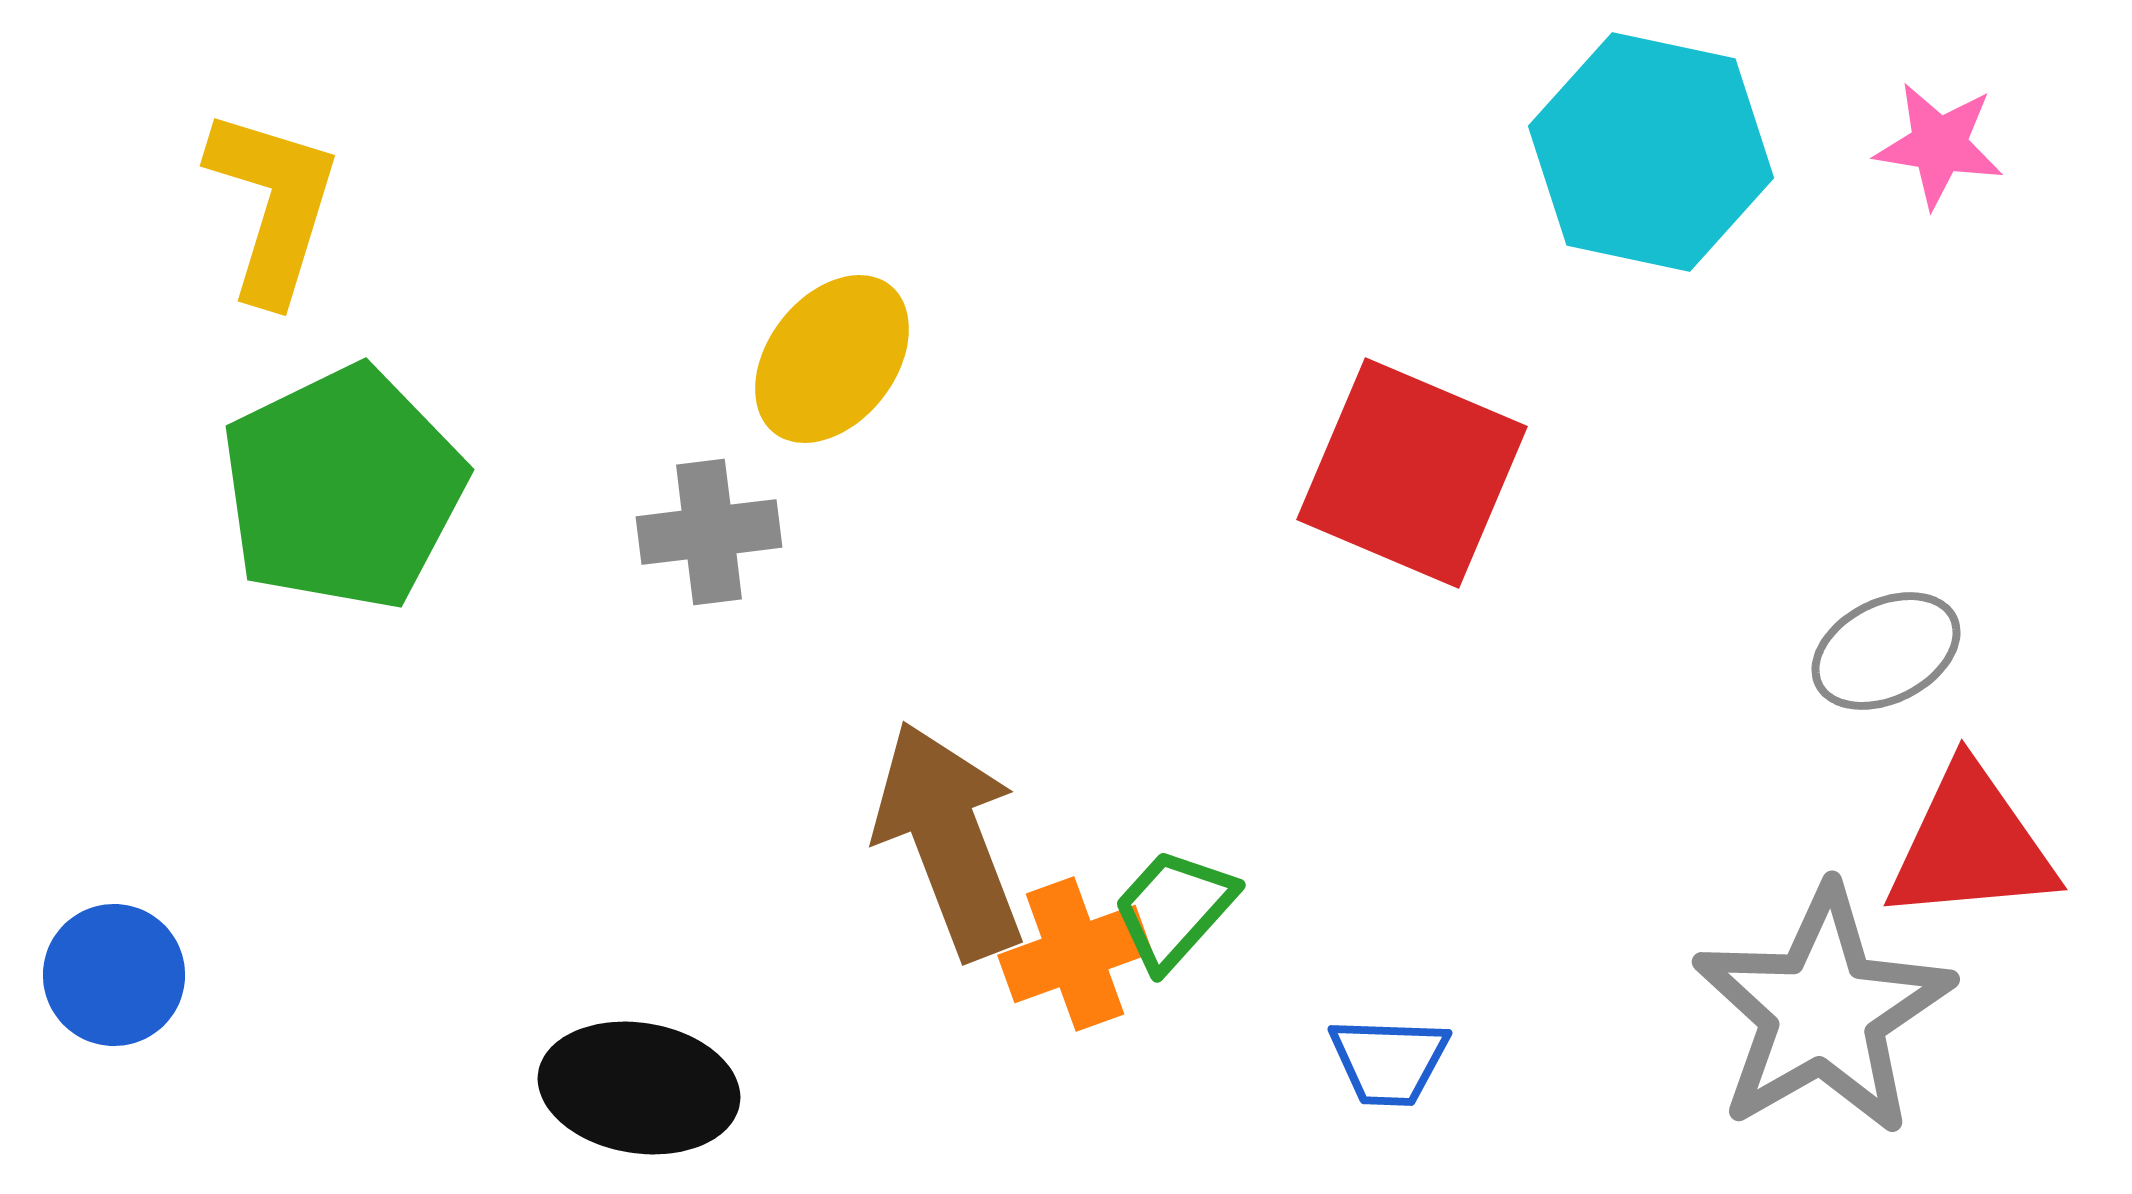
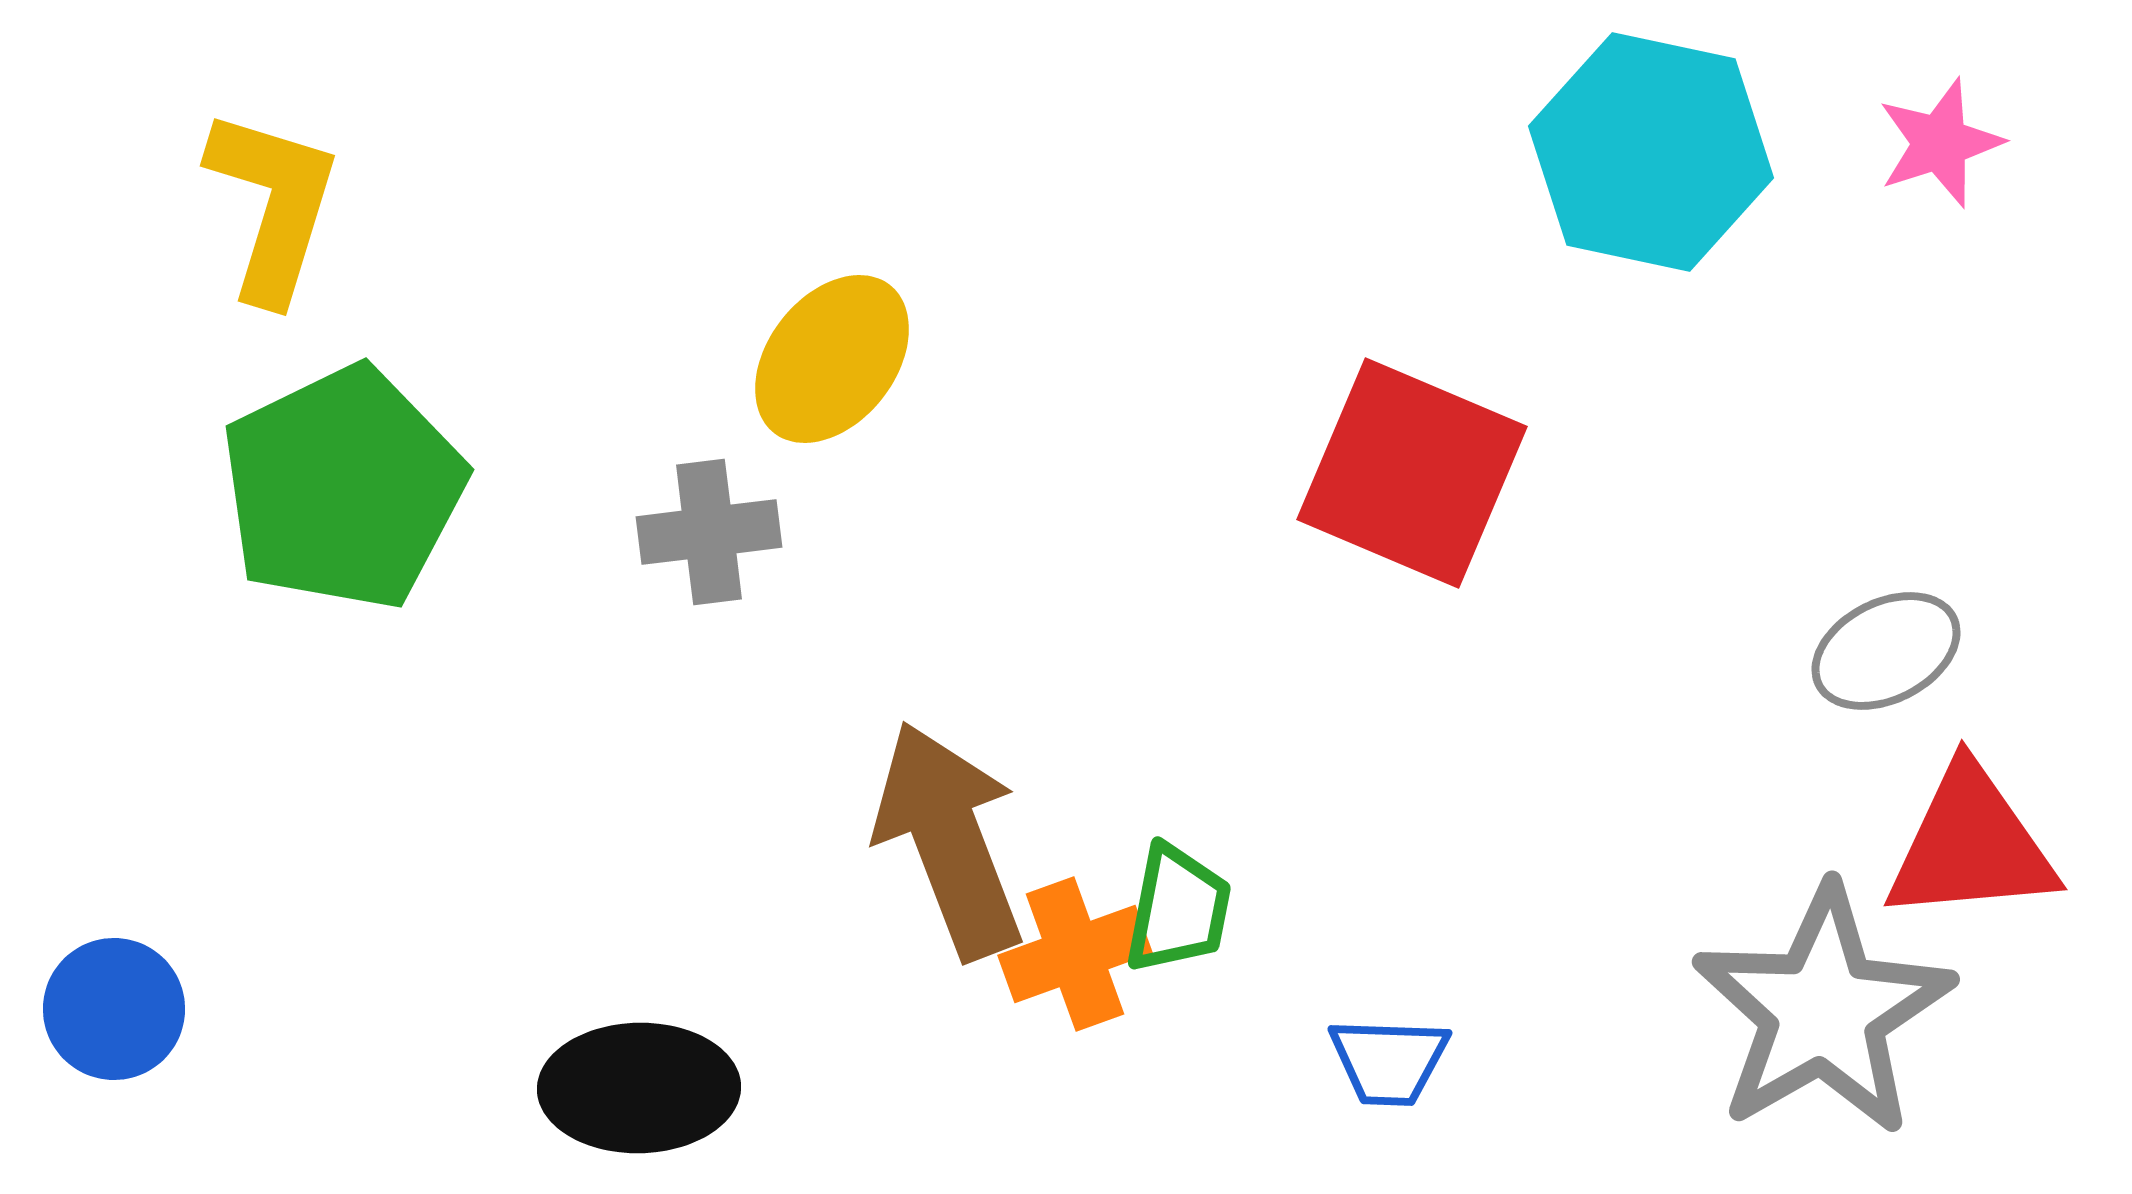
pink star: moved 1 px right, 2 px up; rotated 27 degrees counterclockwise
green trapezoid: moved 4 px right; rotated 149 degrees clockwise
blue circle: moved 34 px down
black ellipse: rotated 10 degrees counterclockwise
